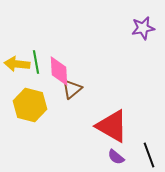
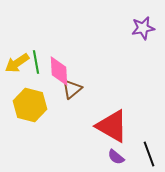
yellow arrow: moved 1 px up; rotated 40 degrees counterclockwise
black line: moved 1 px up
